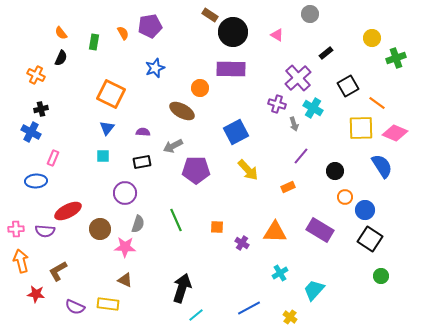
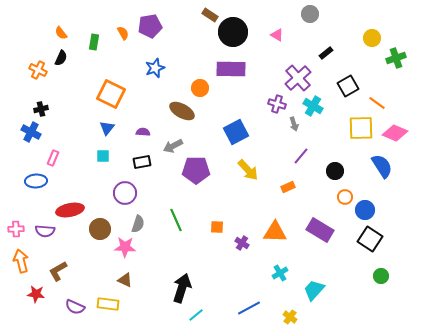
orange cross at (36, 75): moved 2 px right, 5 px up
cyan cross at (313, 108): moved 2 px up
red ellipse at (68, 211): moved 2 px right, 1 px up; rotated 16 degrees clockwise
